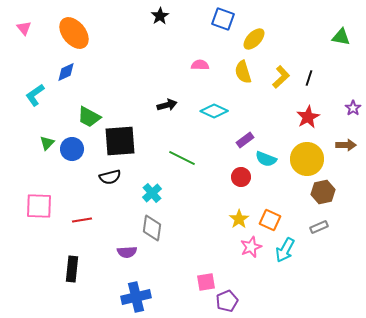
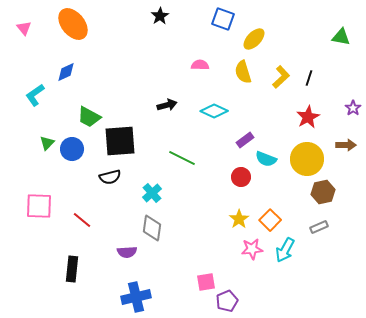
orange ellipse at (74, 33): moved 1 px left, 9 px up
red line at (82, 220): rotated 48 degrees clockwise
orange square at (270, 220): rotated 20 degrees clockwise
pink star at (251, 247): moved 1 px right, 2 px down; rotated 15 degrees clockwise
